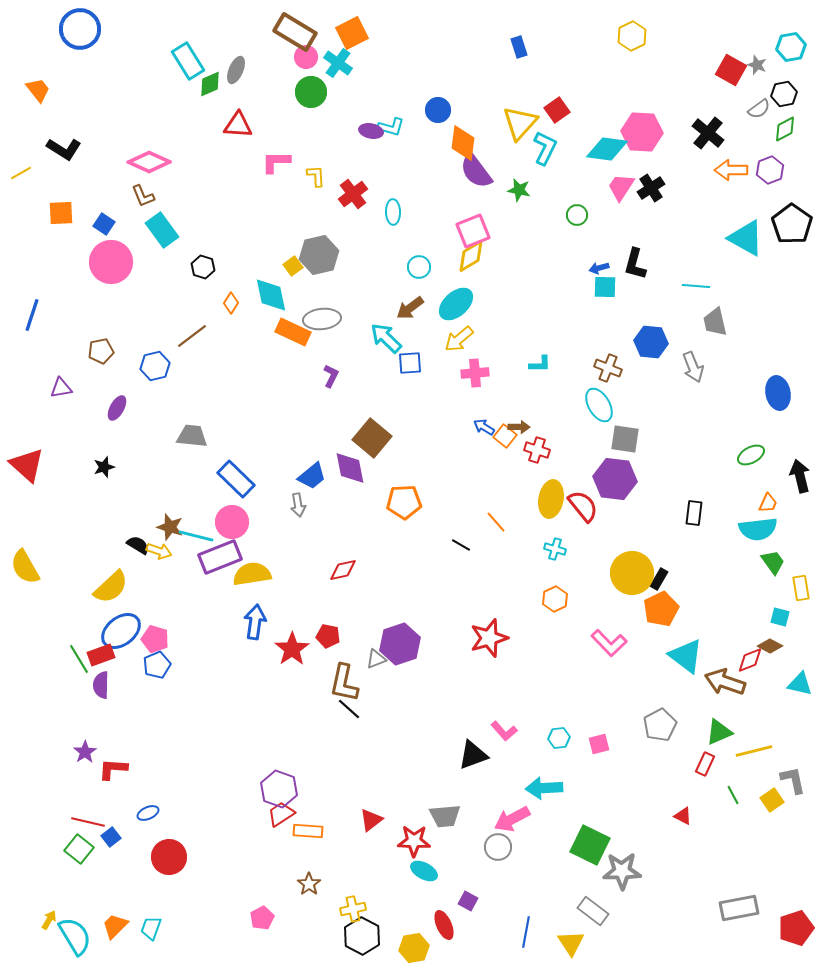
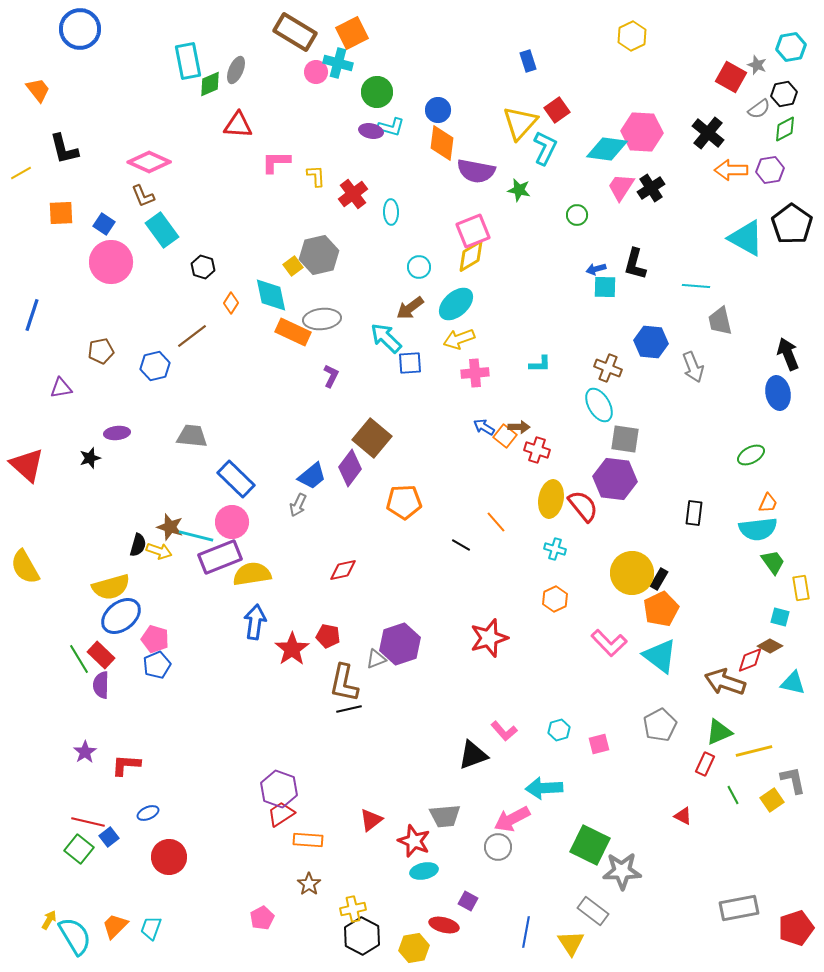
blue rectangle at (519, 47): moved 9 px right, 14 px down
pink circle at (306, 57): moved 10 px right, 15 px down
cyan rectangle at (188, 61): rotated 21 degrees clockwise
cyan cross at (338, 63): rotated 20 degrees counterclockwise
red square at (731, 70): moved 7 px down
green circle at (311, 92): moved 66 px right
orange diamond at (463, 143): moved 21 px left
black L-shape at (64, 149): rotated 44 degrees clockwise
purple hexagon at (770, 170): rotated 12 degrees clockwise
purple semicircle at (476, 171): rotated 42 degrees counterclockwise
cyan ellipse at (393, 212): moved 2 px left
blue arrow at (599, 268): moved 3 px left, 1 px down
gray trapezoid at (715, 322): moved 5 px right, 1 px up
yellow arrow at (459, 339): rotated 20 degrees clockwise
purple ellipse at (117, 408): moved 25 px down; rotated 55 degrees clockwise
black star at (104, 467): moved 14 px left, 9 px up
purple diamond at (350, 468): rotated 48 degrees clockwise
black arrow at (800, 476): moved 12 px left, 122 px up; rotated 8 degrees counterclockwise
gray arrow at (298, 505): rotated 35 degrees clockwise
black semicircle at (138, 545): rotated 75 degrees clockwise
yellow semicircle at (111, 587): rotated 27 degrees clockwise
blue ellipse at (121, 631): moved 15 px up
red rectangle at (101, 655): rotated 64 degrees clockwise
cyan triangle at (686, 656): moved 26 px left
cyan triangle at (800, 684): moved 7 px left, 1 px up
black line at (349, 709): rotated 55 degrees counterclockwise
cyan hexagon at (559, 738): moved 8 px up; rotated 10 degrees counterclockwise
red L-shape at (113, 769): moved 13 px right, 4 px up
orange rectangle at (308, 831): moved 9 px down
blue square at (111, 837): moved 2 px left
red star at (414, 841): rotated 20 degrees clockwise
cyan ellipse at (424, 871): rotated 40 degrees counterclockwise
red ellipse at (444, 925): rotated 52 degrees counterclockwise
